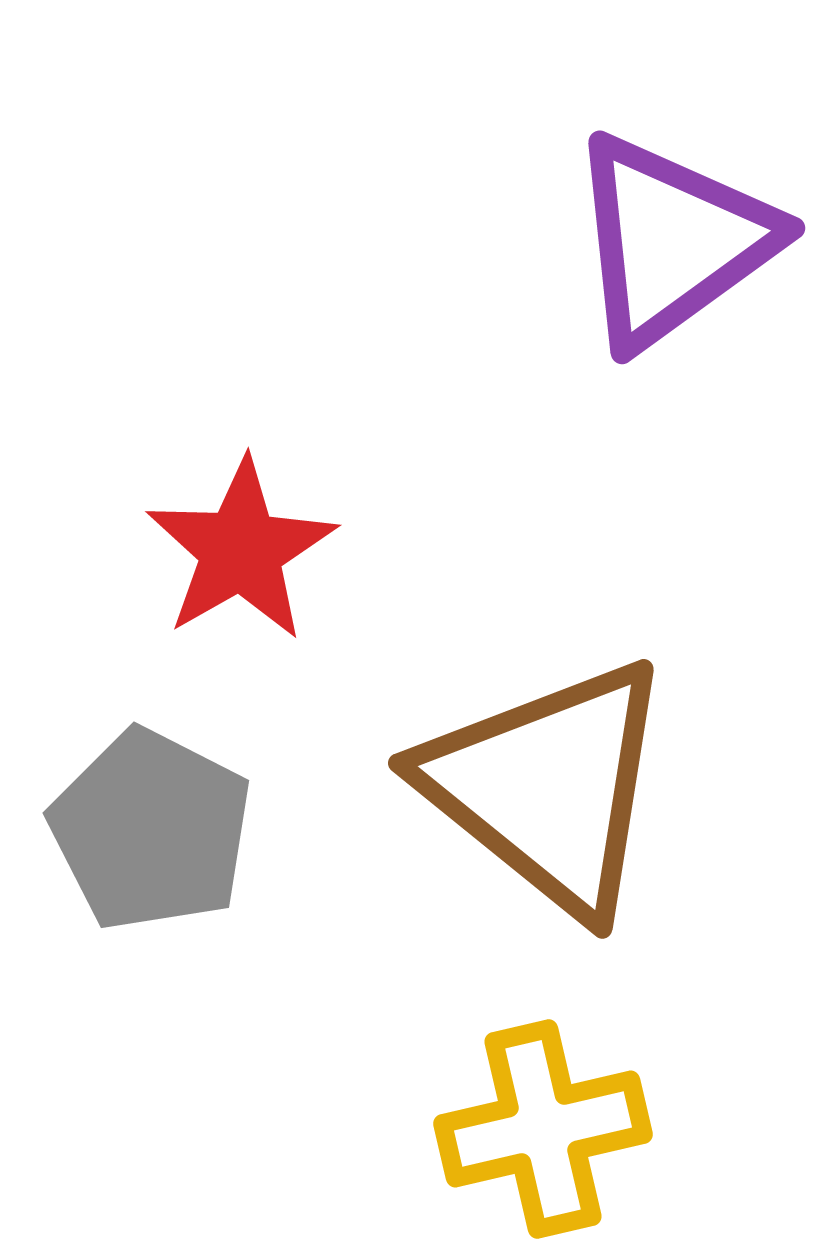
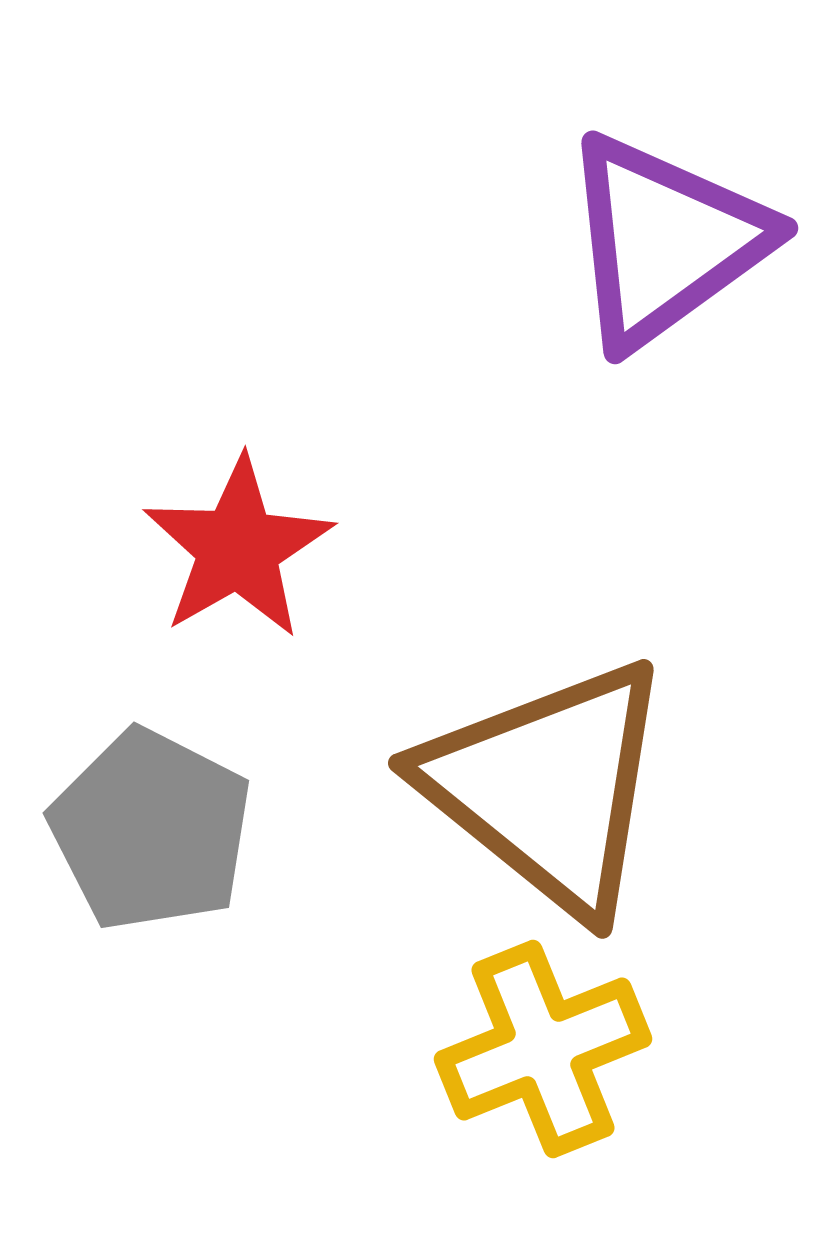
purple triangle: moved 7 px left
red star: moved 3 px left, 2 px up
yellow cross: moved 80 px up; rotated 9 degrees counterclockwise
